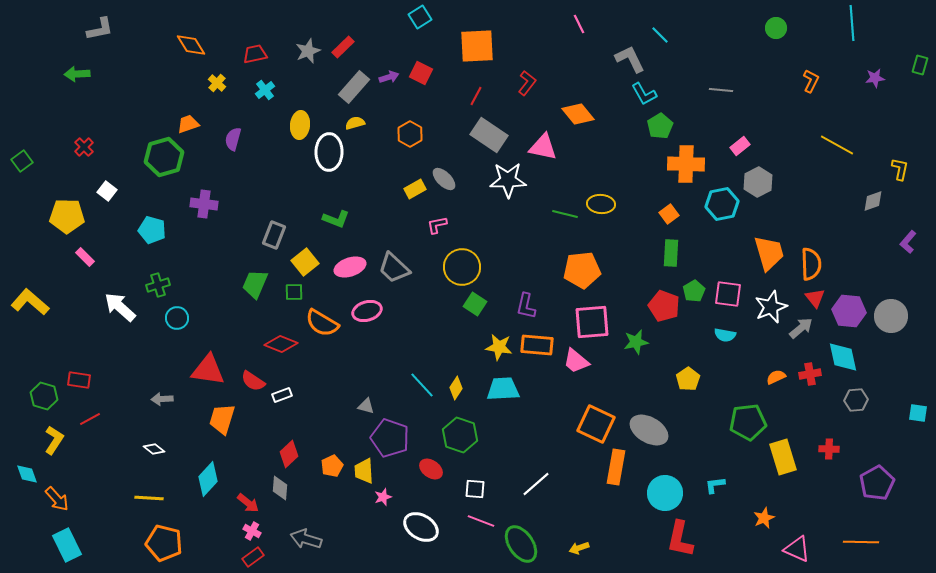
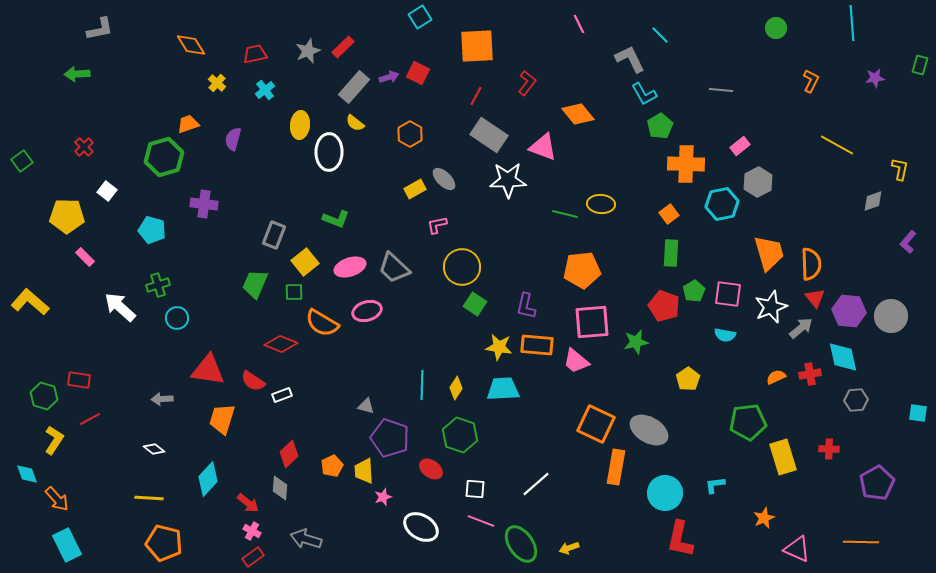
red square at (421, 73): moved 3 px left
yellow semicircle at (355, 123): rotated 126 degrees counterclockwise
pink triangle at (543, 147): rotated 8 degrees clockwise
cyan line at (422, 385): rotated 44 degrees clockwise
yellow arrow at (579, 548): moved 10 px left
